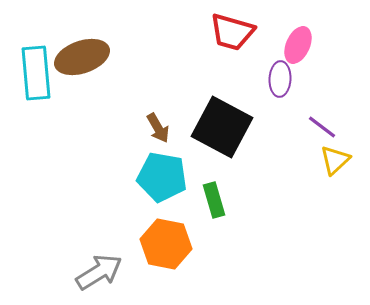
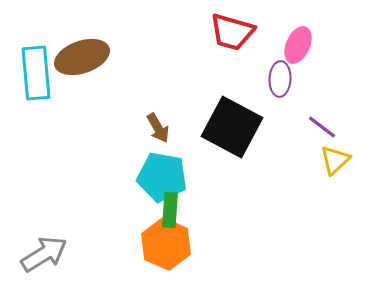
black square: moved 10 px right
green rectangle: moved 44 px left, 10 px down; rotated 20 degrees clockwise
orange hexagon: rotated 12 degrees clockwise
gray arrow: moved 55 px left, 18 px up
